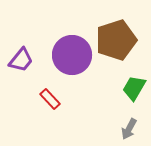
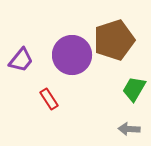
brown pentagon: moved 2 px left
green trapezoid: moved 1 px down
red rectangle: moved 1 px left; rotated 10 degrees clockwise
gray arrow: rotated 65 degrees clockwise
